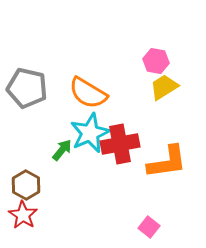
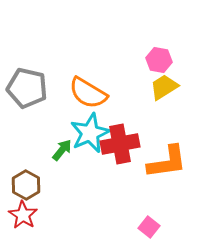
pink hexagon: moved 3 px right, 1 px up
